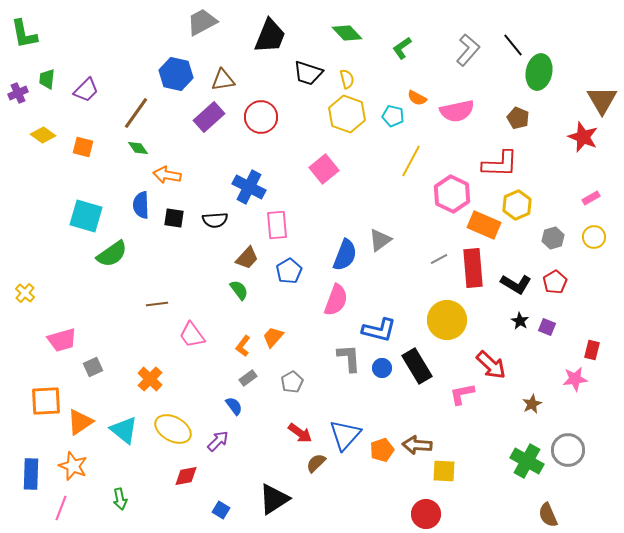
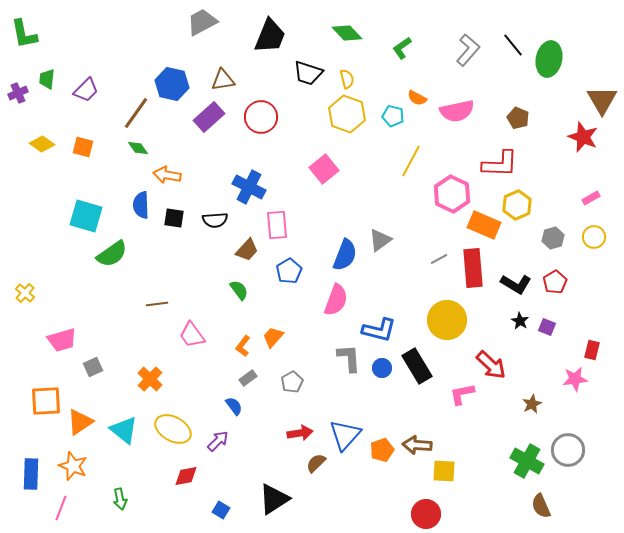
green ellipse at (539, 72): moved 10 px right, 13 px up
blue hexagon at (176, 74): moved 4 px left, 10 px down
yellow diamond at (43, 135): moved 1 px left, 9 px down
brown trapezoid at (247, 258): moved 8 px up
red arrow at (300, 433): rotated 45 degrees counterclockwise
brown semicircle at (548, 515): moved 7 px left, 9 px up
